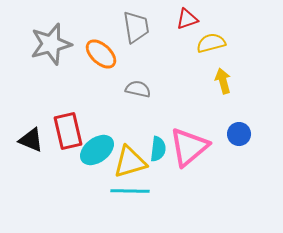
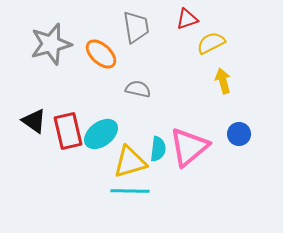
yellow semicircle: rotated 12 degrees counterclockwise
black triangle: moved 3 px right, 19 px up; rotated 12 degrees clockwise
cyan ellipse: moved 4 px right, 16 px up
